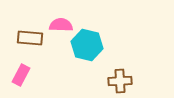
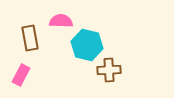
pink semicircle: moved 4 px up
brown rectangle: rotated 75 degrees clockwise
brown cross: moved 11 px left, 11 px up
